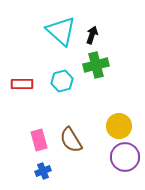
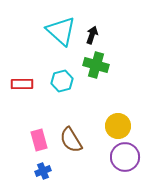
green cross: rotated 30 degrees clockwise
yellow circle: moved 1 px left
